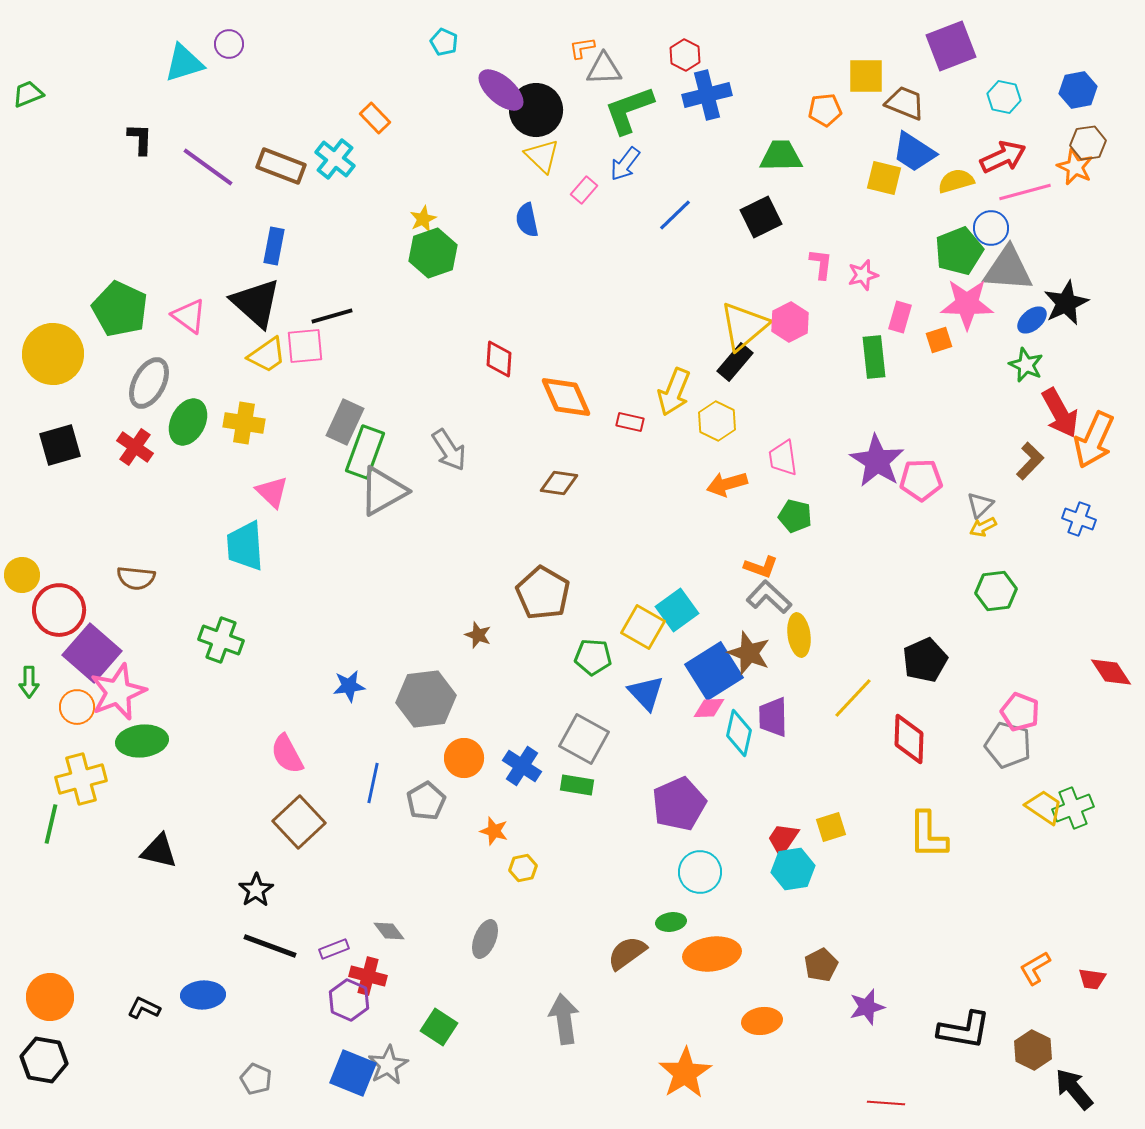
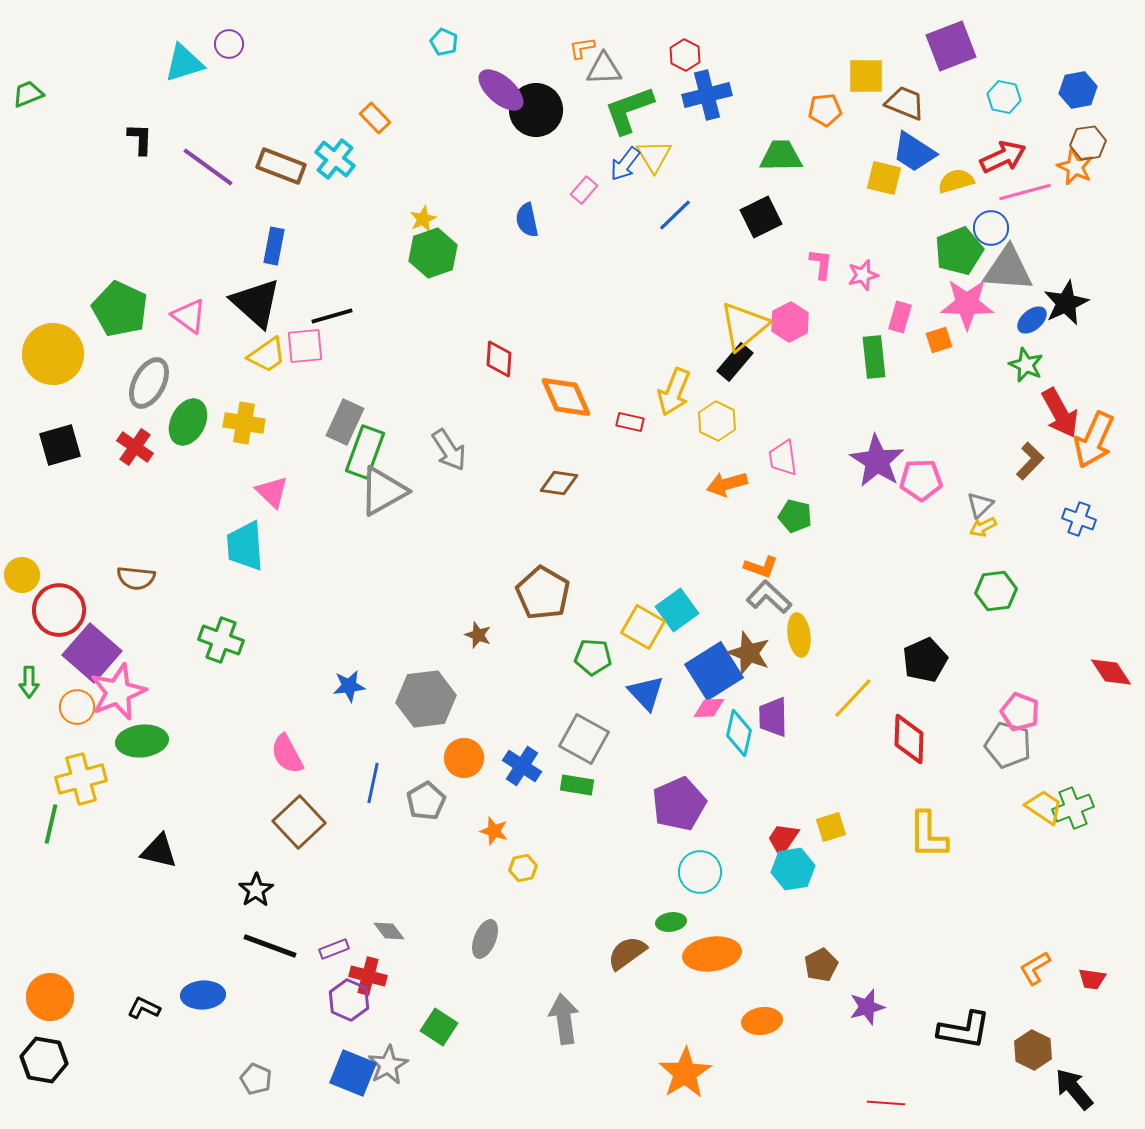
yellow triangle at (542, 156): moved 112 px right; rotated 15 degrees clockwise
